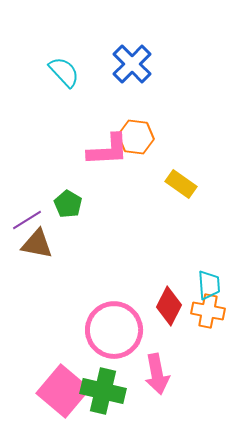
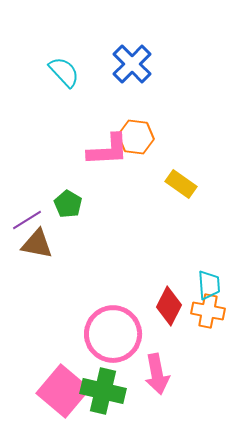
pink circle: moved 1 px left, 4 px down
